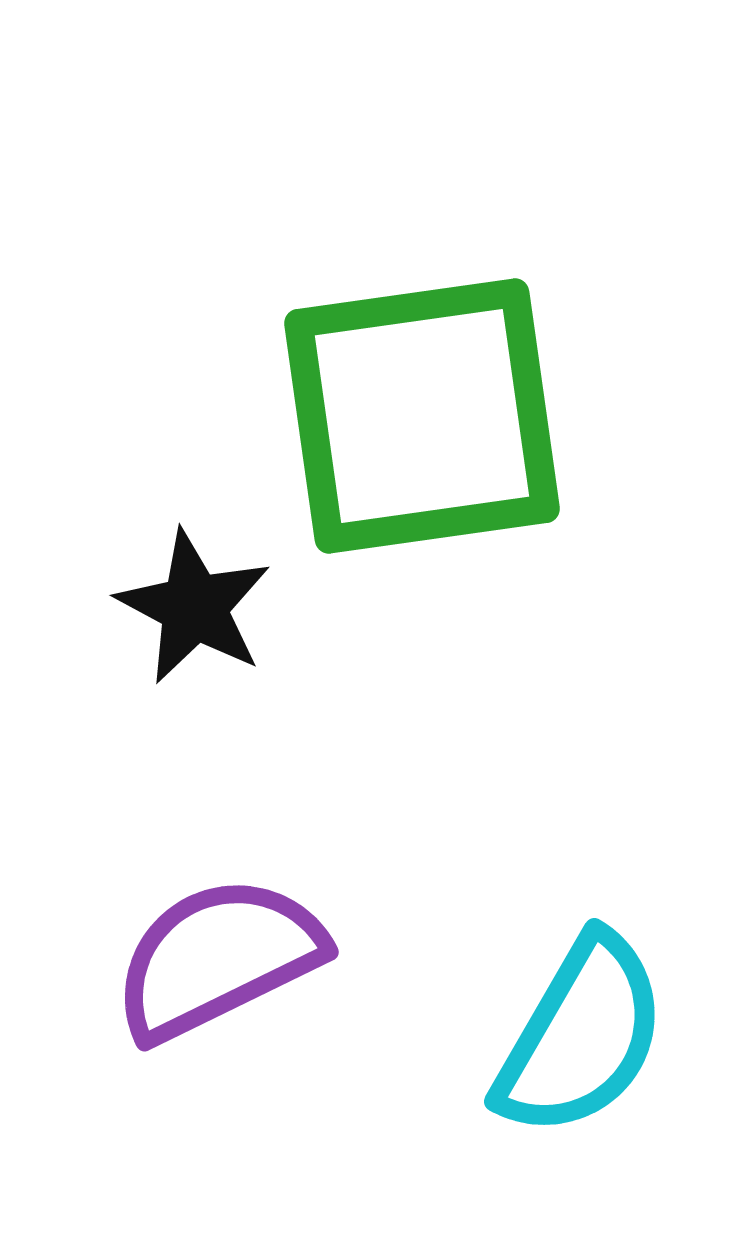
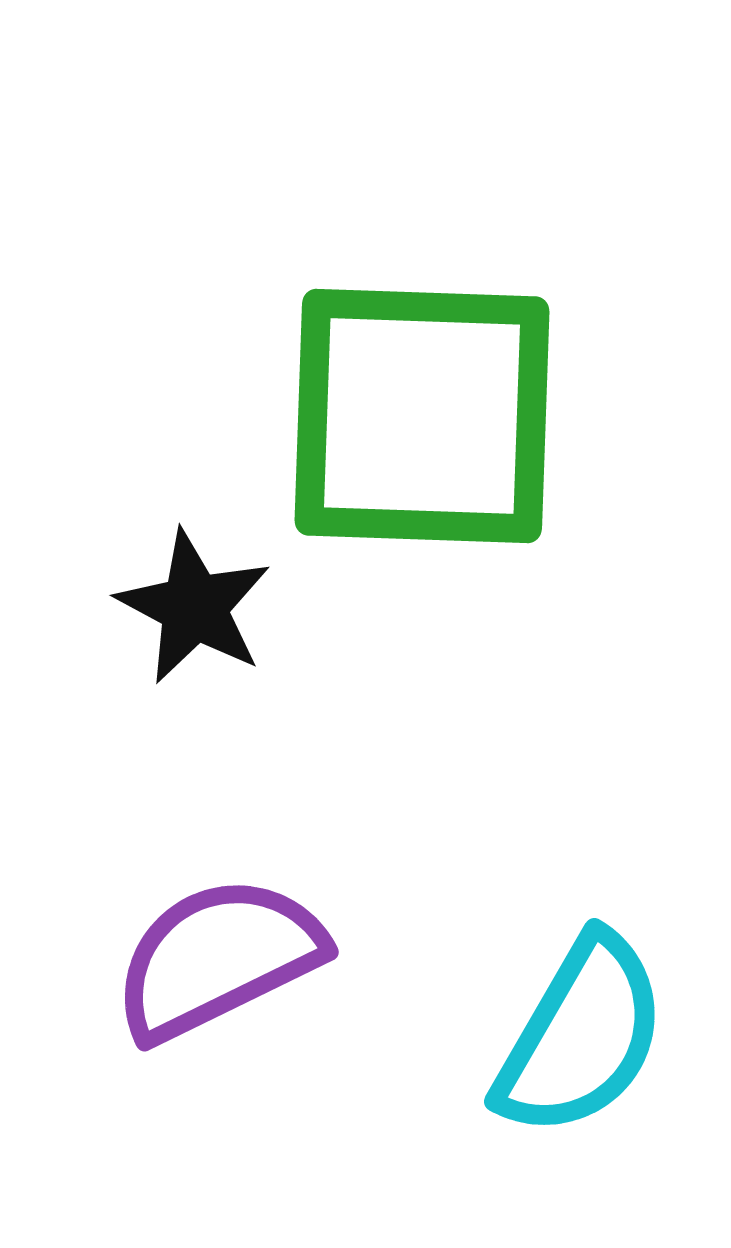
green square: rotated 10 degrees clockwise
